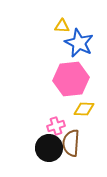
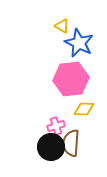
yellow triangle: rotated 28 degrees clockwise
black circle: moved 2 px right, 1 px up
